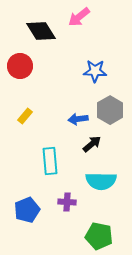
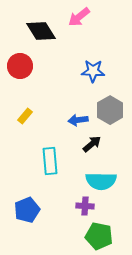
blue star: moved 2 px left
blue arrow: moved 1 px down
purple cross: moved 18 px right, 4 px down
